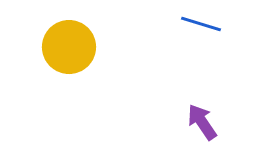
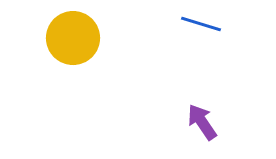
yellow circle: moved 4 px right, 9 px up
